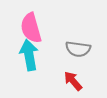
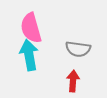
red arrow: rotated 45 degrees clockwise
